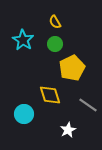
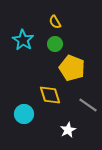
yellow pentagon: rotated 25 degrees counterclockwise
